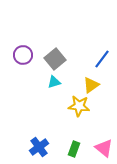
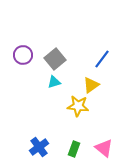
yellow star: moved 1 px left
